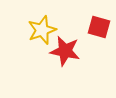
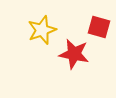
red star: moved 9 px right, 3 px down
